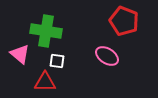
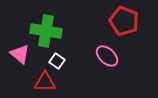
pink ellipse: rotated 10 degrees clockwise
white square: rotated 28 degrees clockwise
